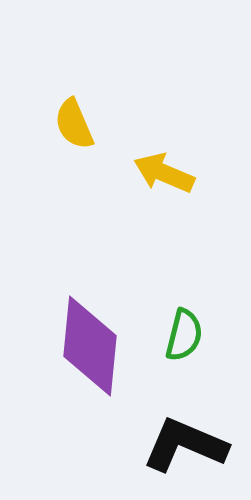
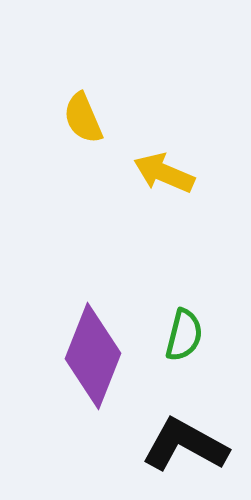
yellow semicircle: moved 9 px right, 6 px up
purple diamond: moved 3 px right, 10 px down; rotated 16 degrees clockwise
black L-shape: rotated 6 degrees clockwise
